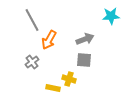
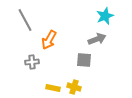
cyan star: moved 6 px left; rotated 18 degrees counterclockwise
gray line: moved 7 px left
gray arrow: moved 12 px right
gray cross: rotated 32 degrees clockwise
yellow cross: moved 5 px right, 8 px down
